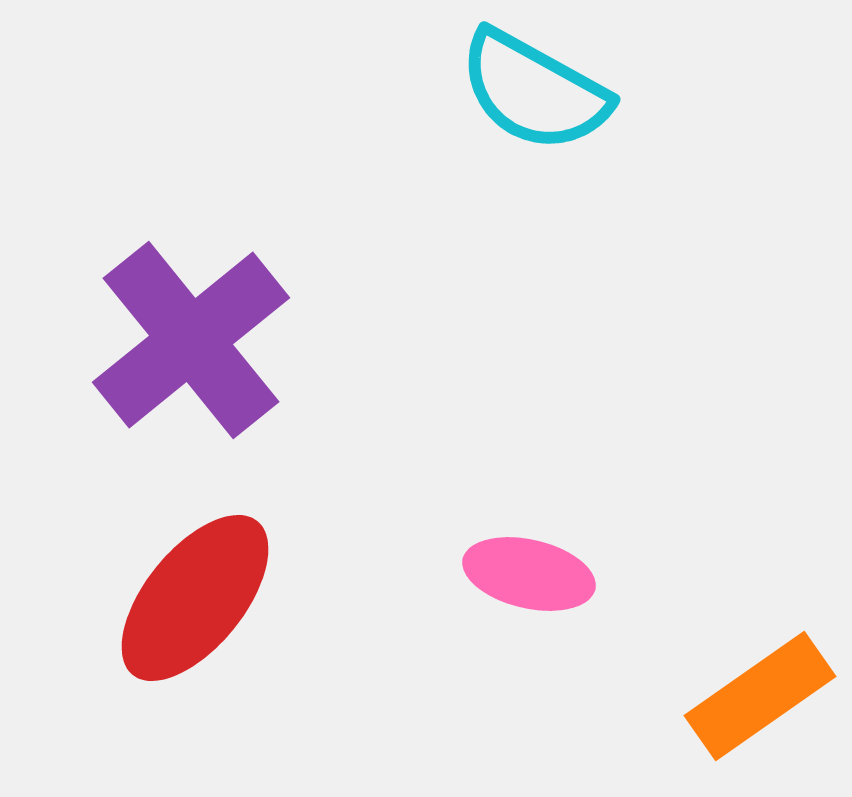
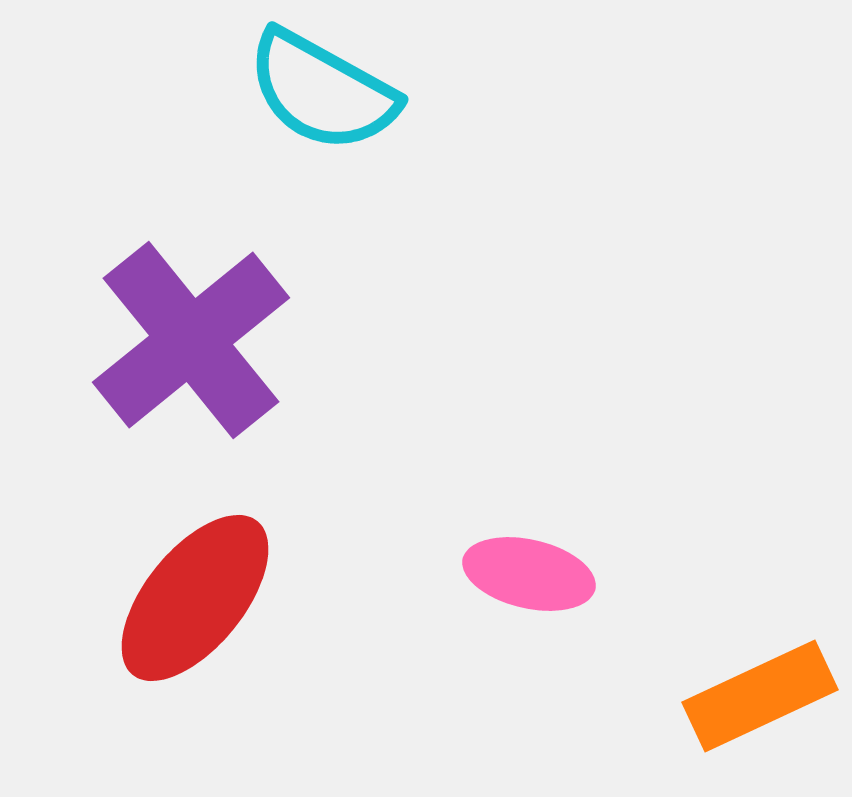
cyan semicircle: moved 212 px left
orange rectangle: rotated 10 degrees clockwise
